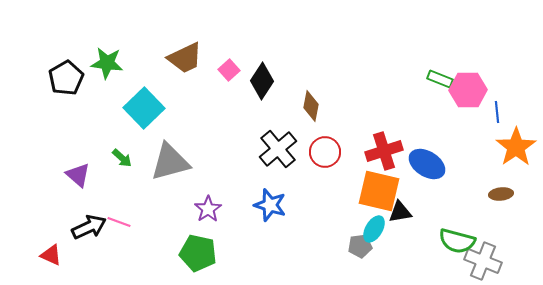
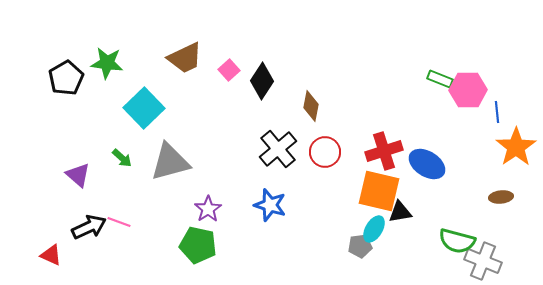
brown ellipse: moved 3 px down
green pentagon: moved 8 px up
